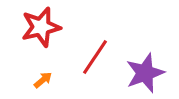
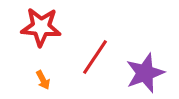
red star: rotated 18 degrees clockwise
orange arrow: rotated 102 degrees clockwise
